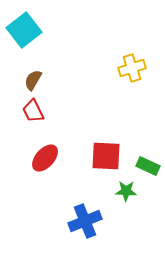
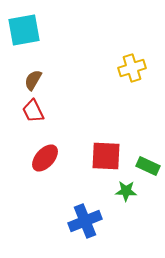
cyan square: rotated 28 degrees clockwise
